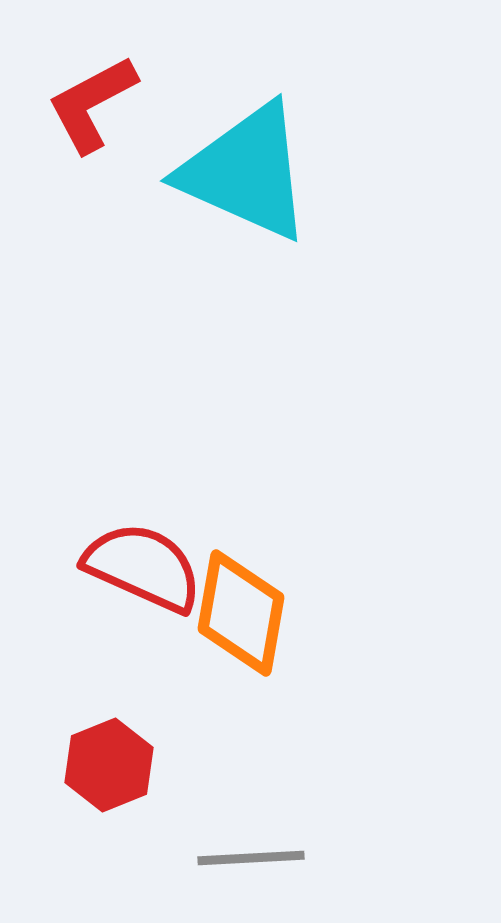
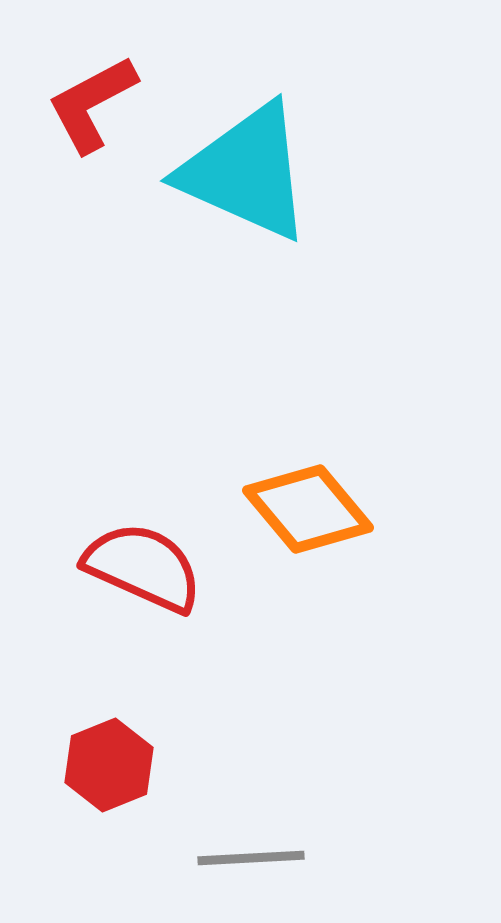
orange diamond: moved 67 px right, 104 px up; rotated 50 degrees counterclockwise
